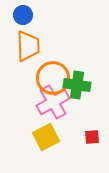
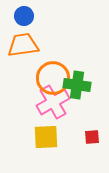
blue circle: moved 1 px right, 1 px down
orange trapezoid: moved 5 px left, 1 px up; rotated 96 degrees counterclockwise
yellow square: rotated 24 degrees clockwise
